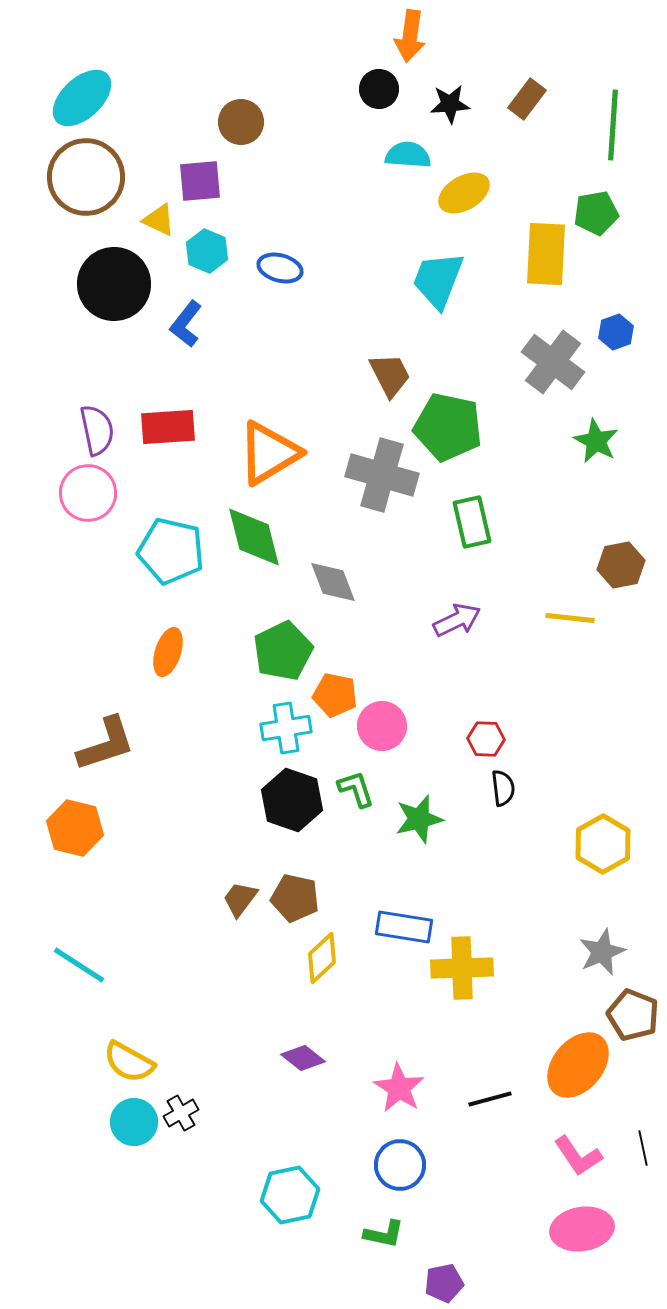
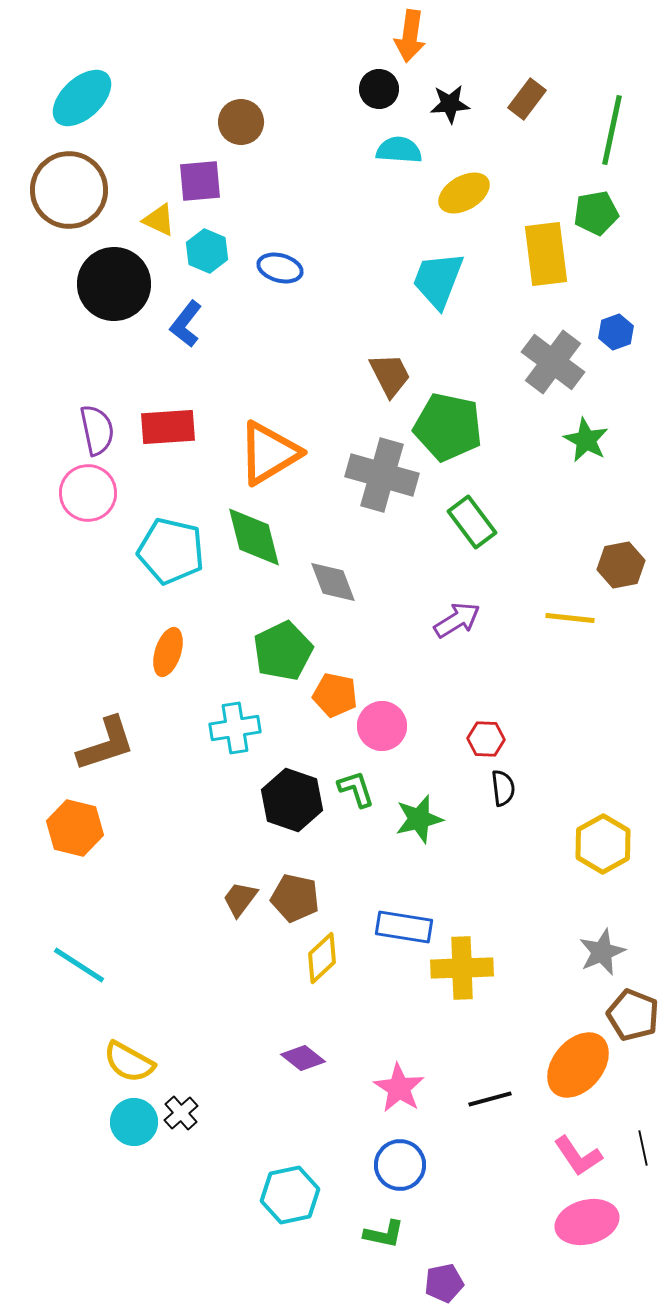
green line at (613, 125): moved 1 px left, 5 px down; rotated 8 degrees clockwise
cyan semicircle at (408, 155): moved 9 px left, 5 px up
brown circle at (86, 177): moved 17 px left, 13 px down
yellow rectangle at (546, 254): rotated 10 degrees counterclockwise
green star at (596, 441): moved 10 px left, 1 px up
green rectangle at (472, 522): rotated 24 degrees counterclockwise
purple arrow at (457, 620): rotated 6 degrees counterclockwise
cyan cross at (286, 728): moved 51 px left
black cross at (181, 1113): rotated 12 degrees counterclockwise
pink ellipse at (582, 1229): moved 5 px right, 7 px up; rotated 6 degrees counterclockwise
